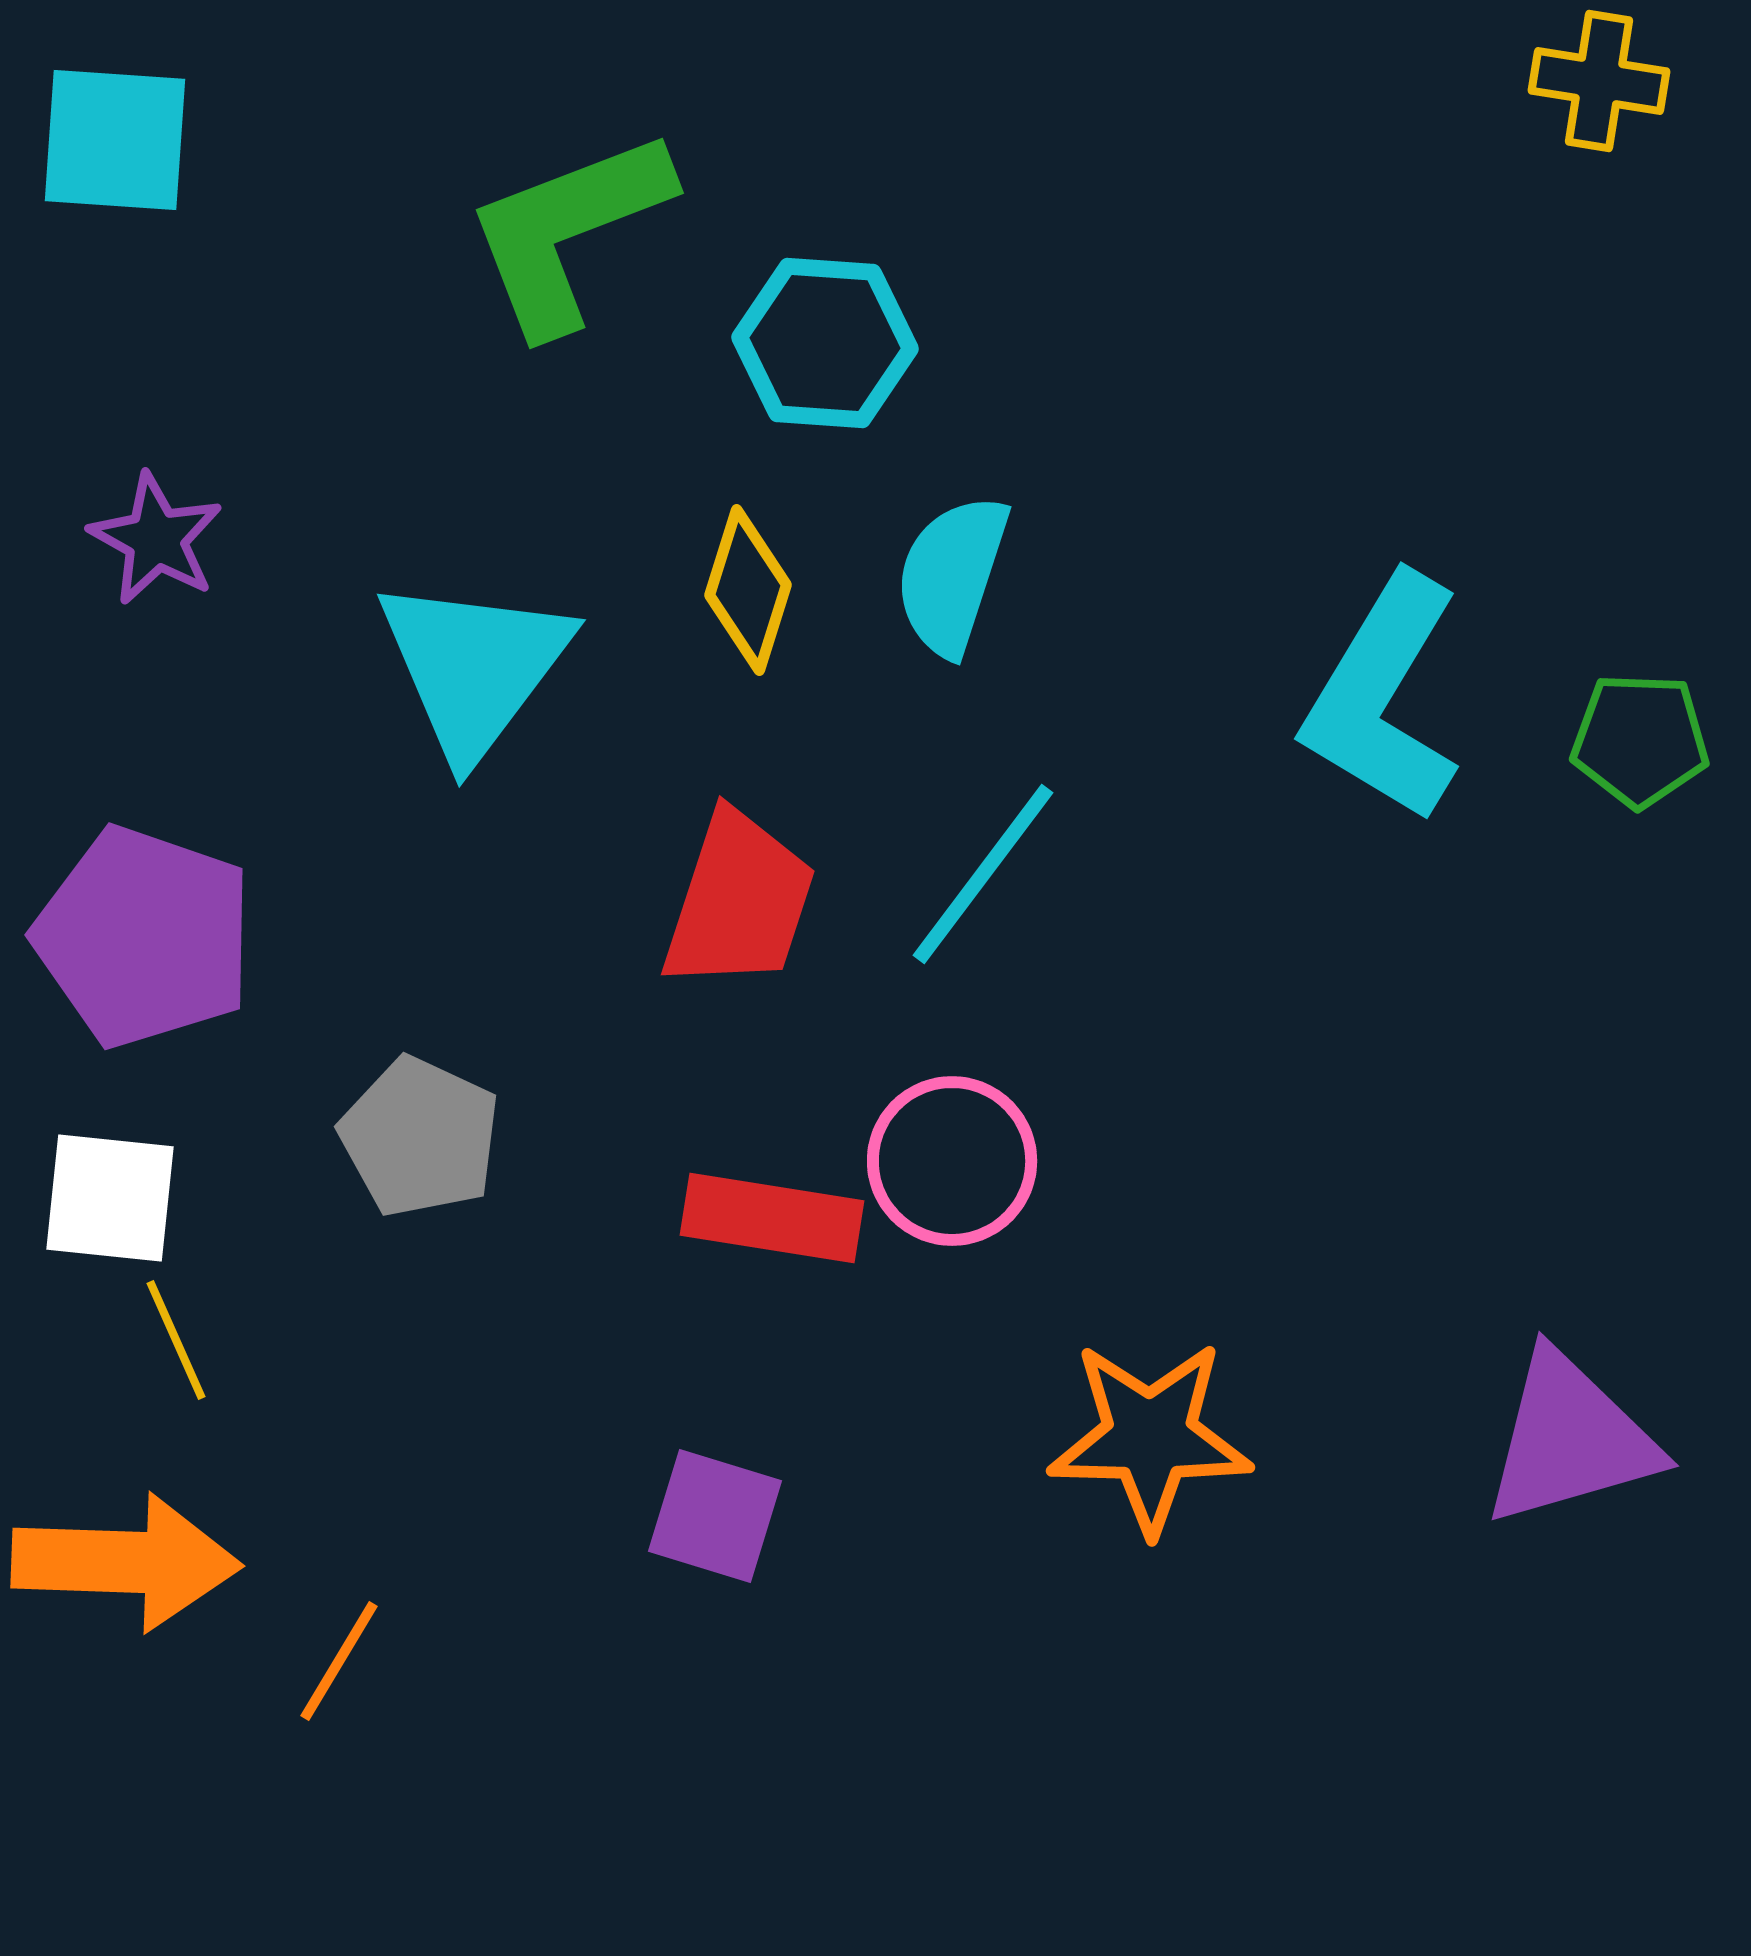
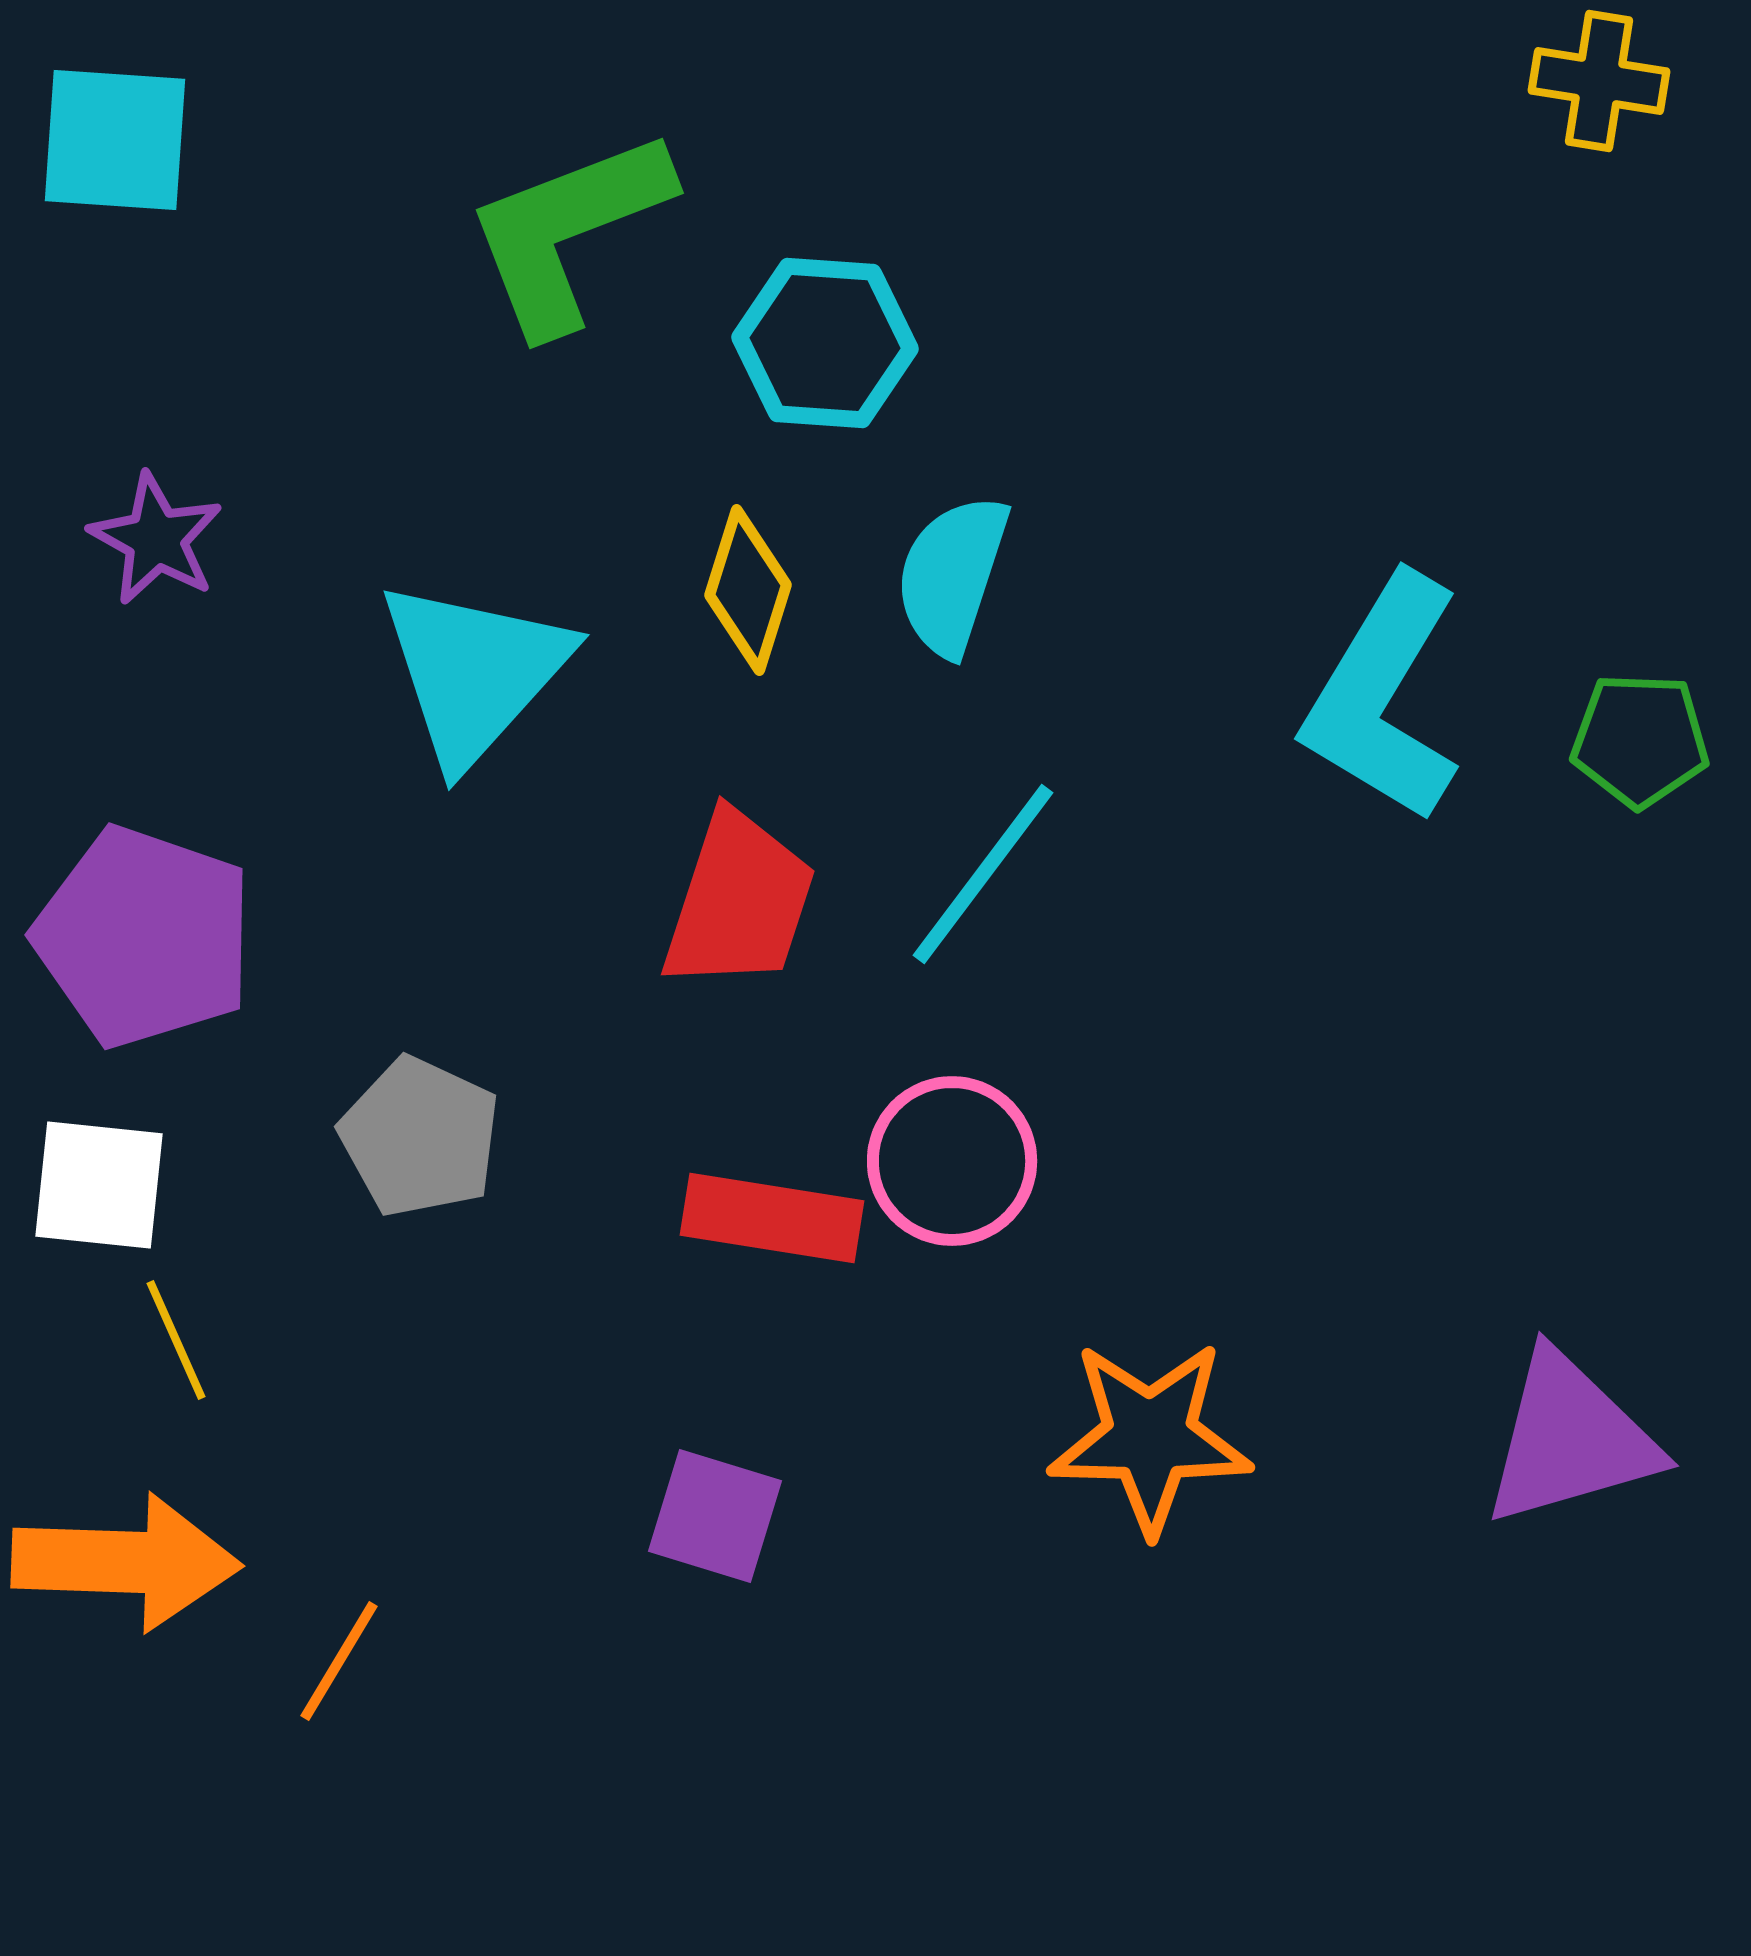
cyan triangle: moved 5 px down; rotated 5 degrees clockwise
white square: moved 11 px left, 13 px up
